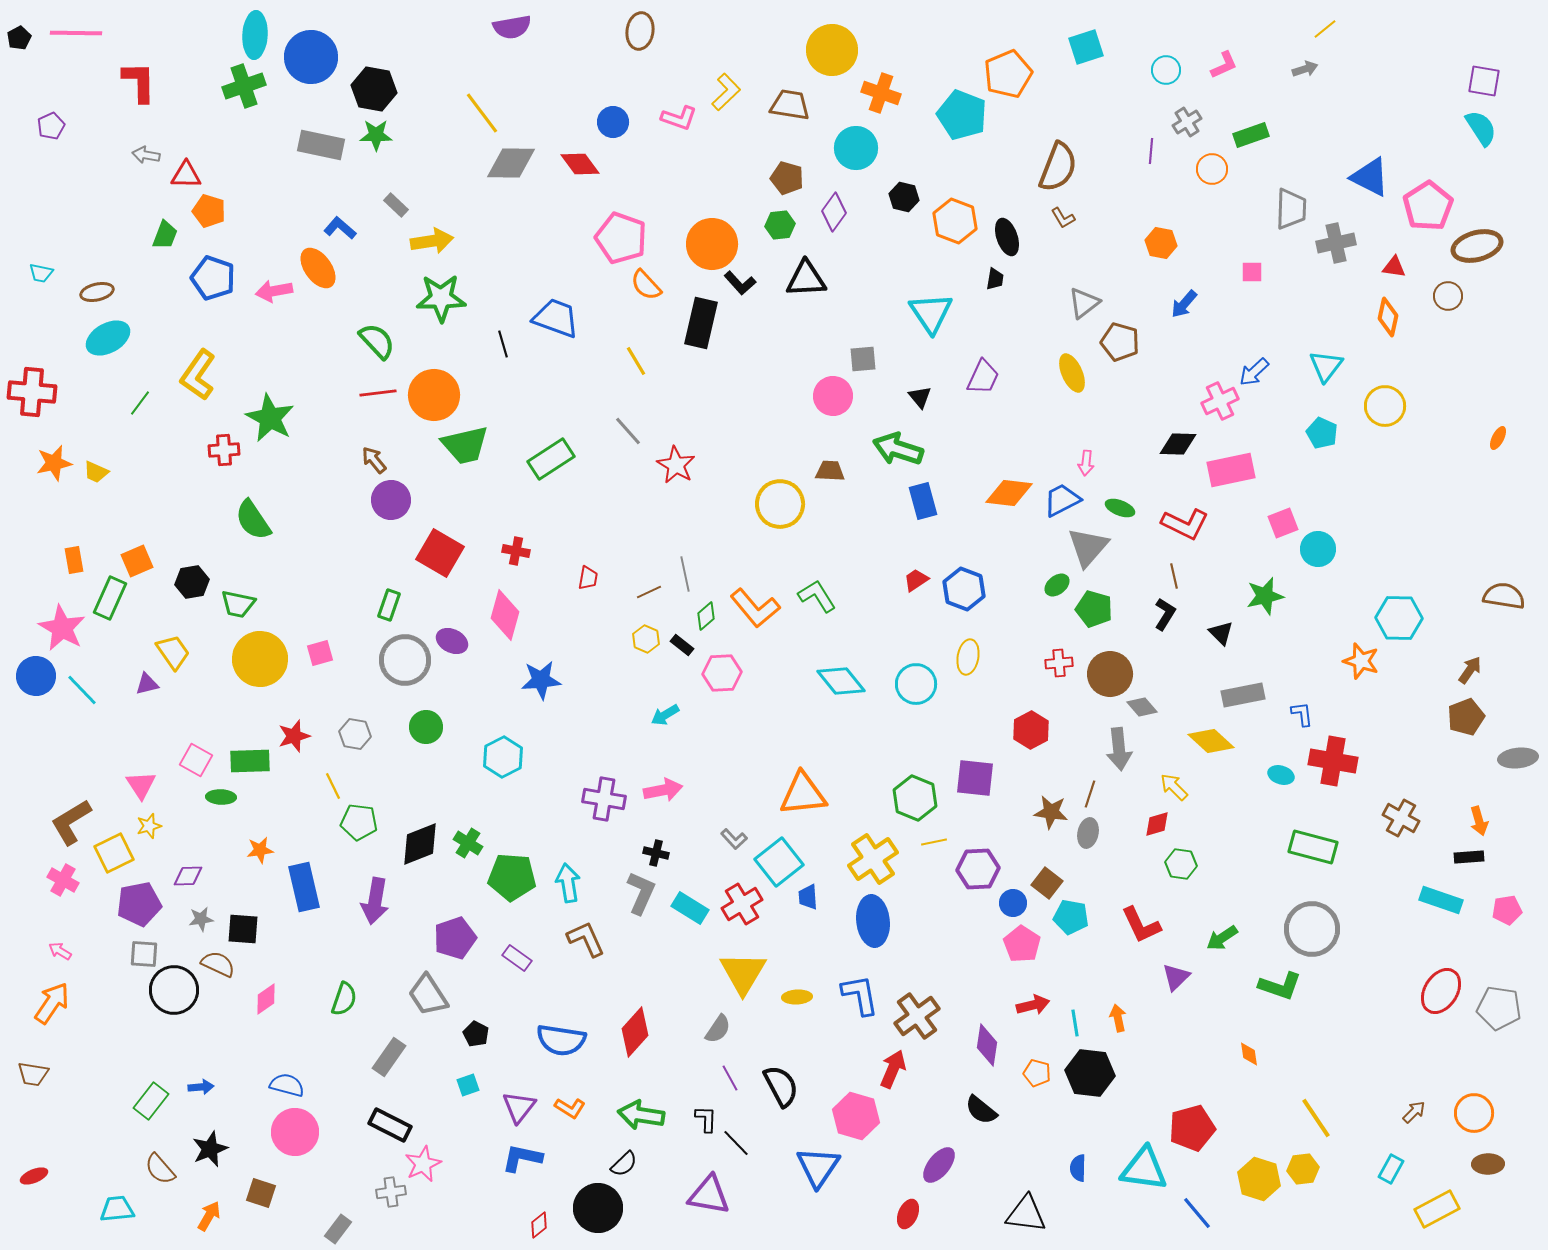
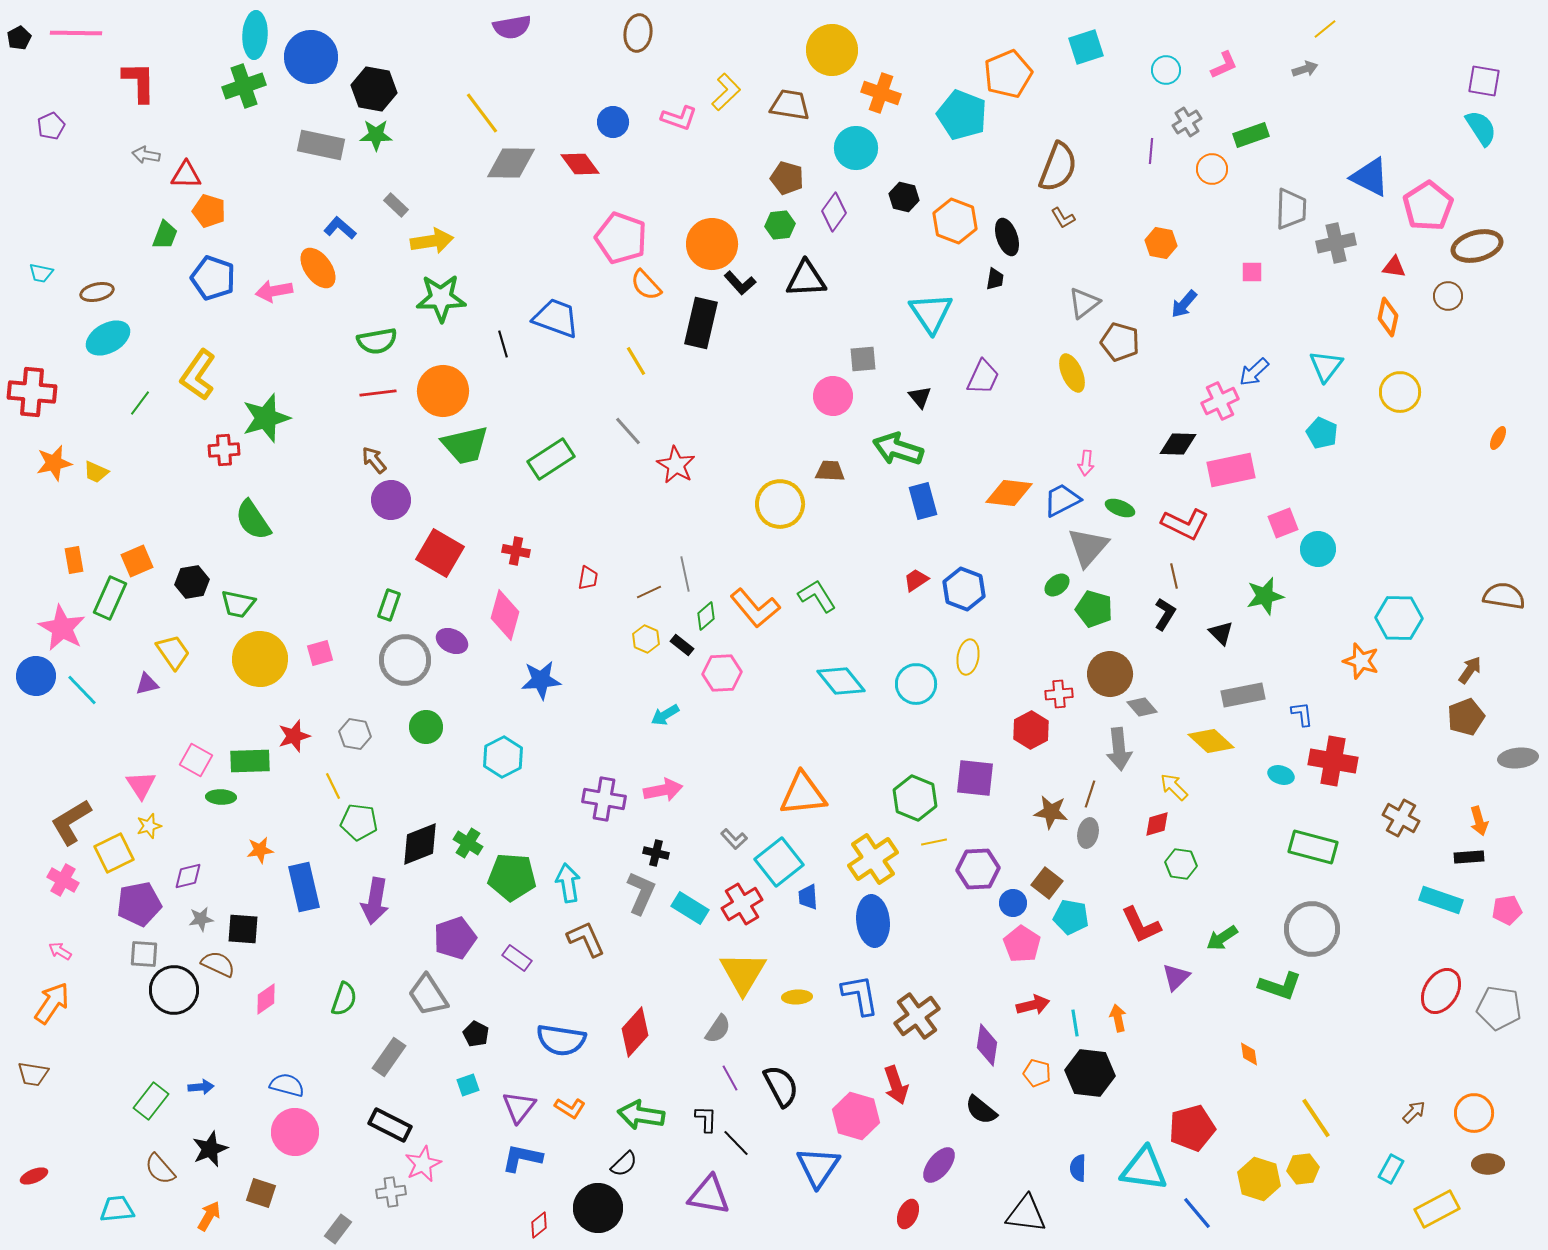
brown ellipse at (640, 31): moved 2 px left, 2 px down
green semicircle at (377, 341): rotated 123 degrees clockwise
orange circle at (434, 395): moved 9 px right, 4 px up
yellow circle at (1385, 406): moved 15 px right, 14 px up
green star at (270, 418): moved 4 px left; rotated 27 degrees clockwise
red cross at (1059, 663): moved 31 px down
purple diamond at (188, 876): rotated 12 degrees counterclockwise
red arrow at (893, 1069): moved 3 px right, 16 px down; rotated 138 degrees clockwise
